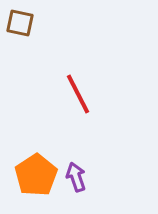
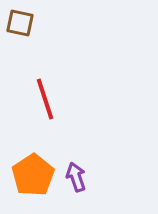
red line: moved 33 px left, 5 px down; rotated 9 degrees clockwise
orange pentagon: moved 3 px left
